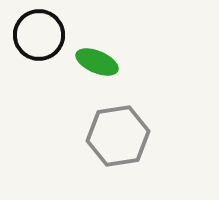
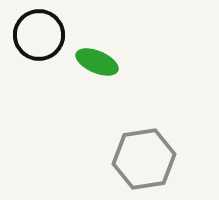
gray hexagon: moved 26 px right, 23 px down
